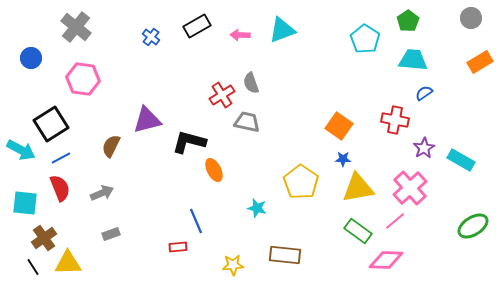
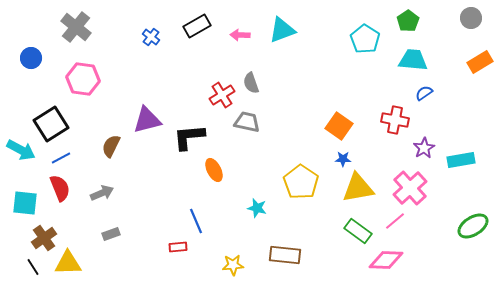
black L-shape at (189, 142): moved 5 px up; rotated 20 degrees counterclockwise
cyan rectangle at (461, 160): rotated 40 degrees counterclockwise
